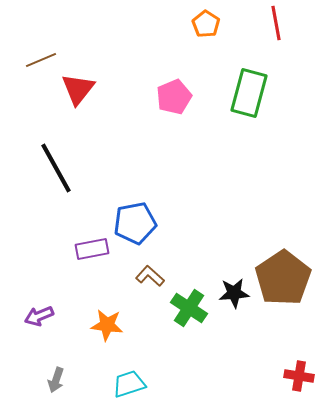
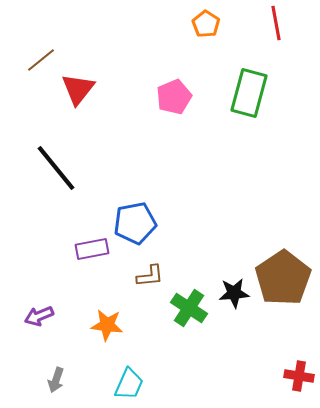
brown line: rotated 16 degrees counterclockwise
black line: rotated 10 degrees counterclockwise
brown L-shape: rotated 132 degrees clockwise
cyan trapezoid: rotated 132 degrees clockwise
